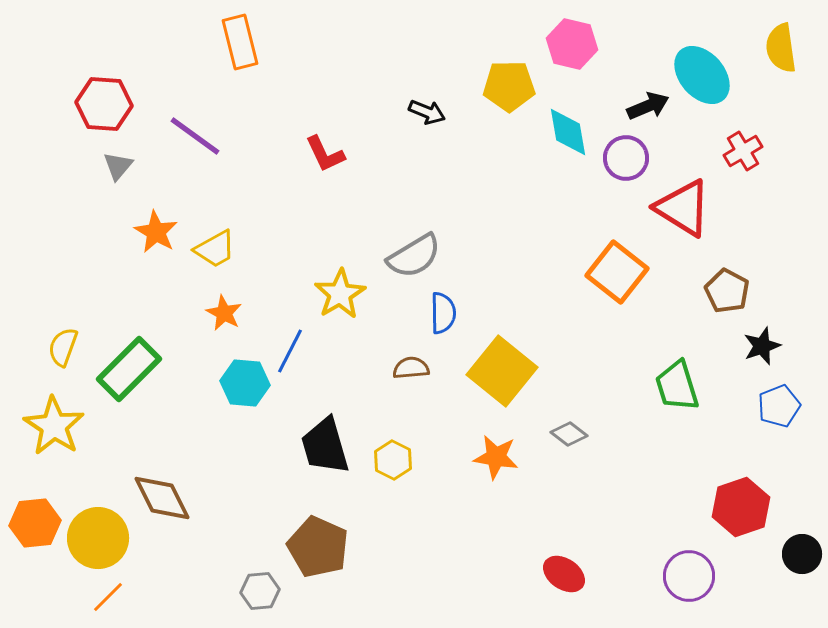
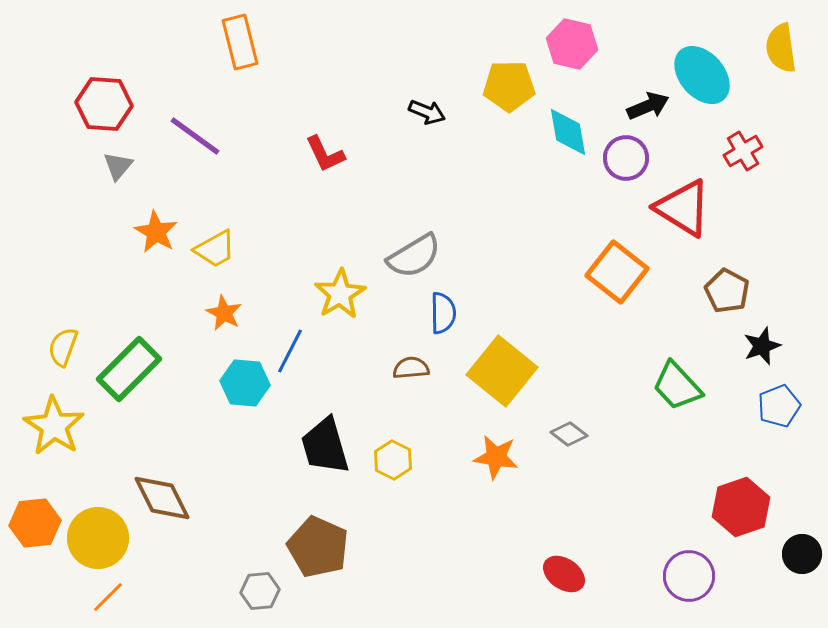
green trapezoid at (677, 386): rotated 26 degrees counterclockwise
